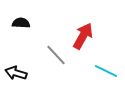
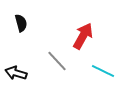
black semicircle: rotated 72 degrees clockwise
gray line: moved 1 px right, 6 px down
cyan line: moved 3 px left
